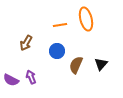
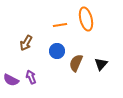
brown semicircle: moved 2 px up
